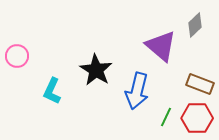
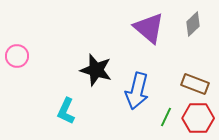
gray diamond: moved 2 px left, 1 px up
purple triangle: moved 12 px left, 18 px up
black star: rotated 16 degrees counterclockwise
brown rectangle: moved 5 px left
cyan L-shape: moved 14 px right, 20 px down
red hexagon: moved 1 px right
